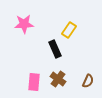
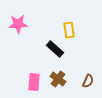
pink star: moved 6 px left
yellow rectangle: rotated 42 degrees counterclockwise
black rectangle: rotated 24 degrees counterclockwise
